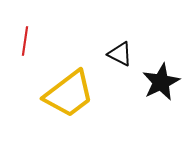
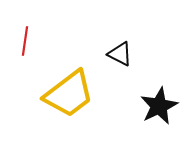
black star: moved 2 px left, 24 px down
